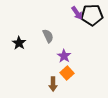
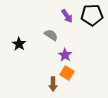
purple arrow: moved 10 px left, 3 px down
gray semicircle: moved 3 px right, 1 px up; rotated 32 degrees counterclockwise
black star: moved 1 px down
purple star: moved 1 px right, 1 px up
orange square: rotated 16 degrees counterclockwise
